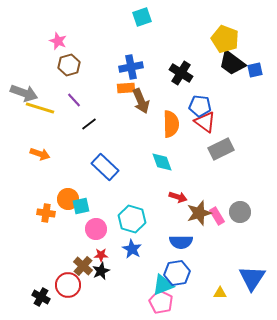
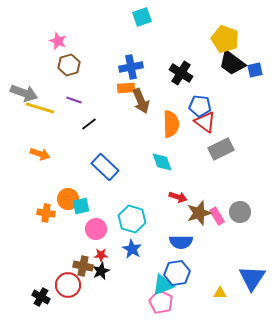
purple line at (74, 100): rotated 28 degrees counterclockwise
brown cross at (83, 266): rotated 30 degrees counterclockwise
